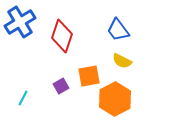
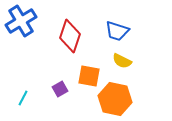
blue cross: moved 1 px right, 1 px up
blue trapezoid: moved 1 px left, 1 px down; rotated 35 degrees counterclockwise
red diamond: moved 8 px right
orange square: rotated 20 degrees clockwise
purple square: moved 1 px left, 3 px down
orange hexagon: rotated 20 degrees counterclockwise
